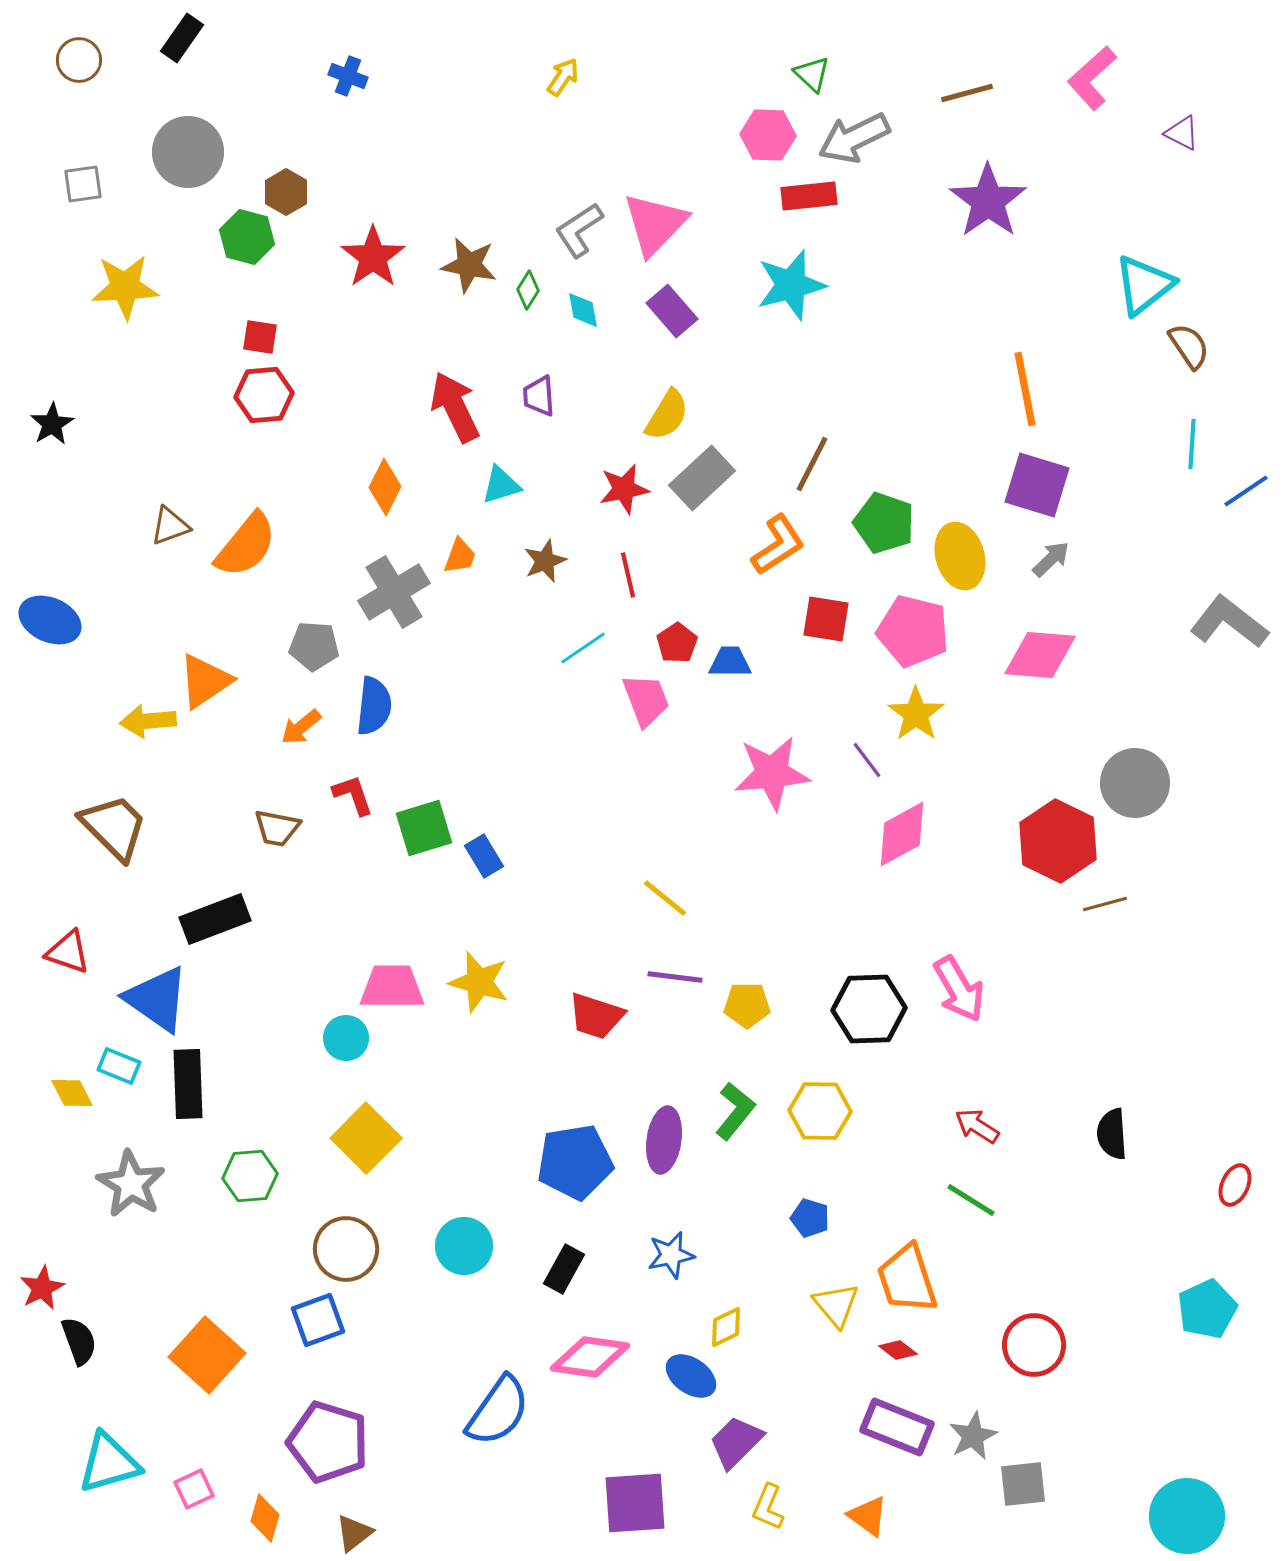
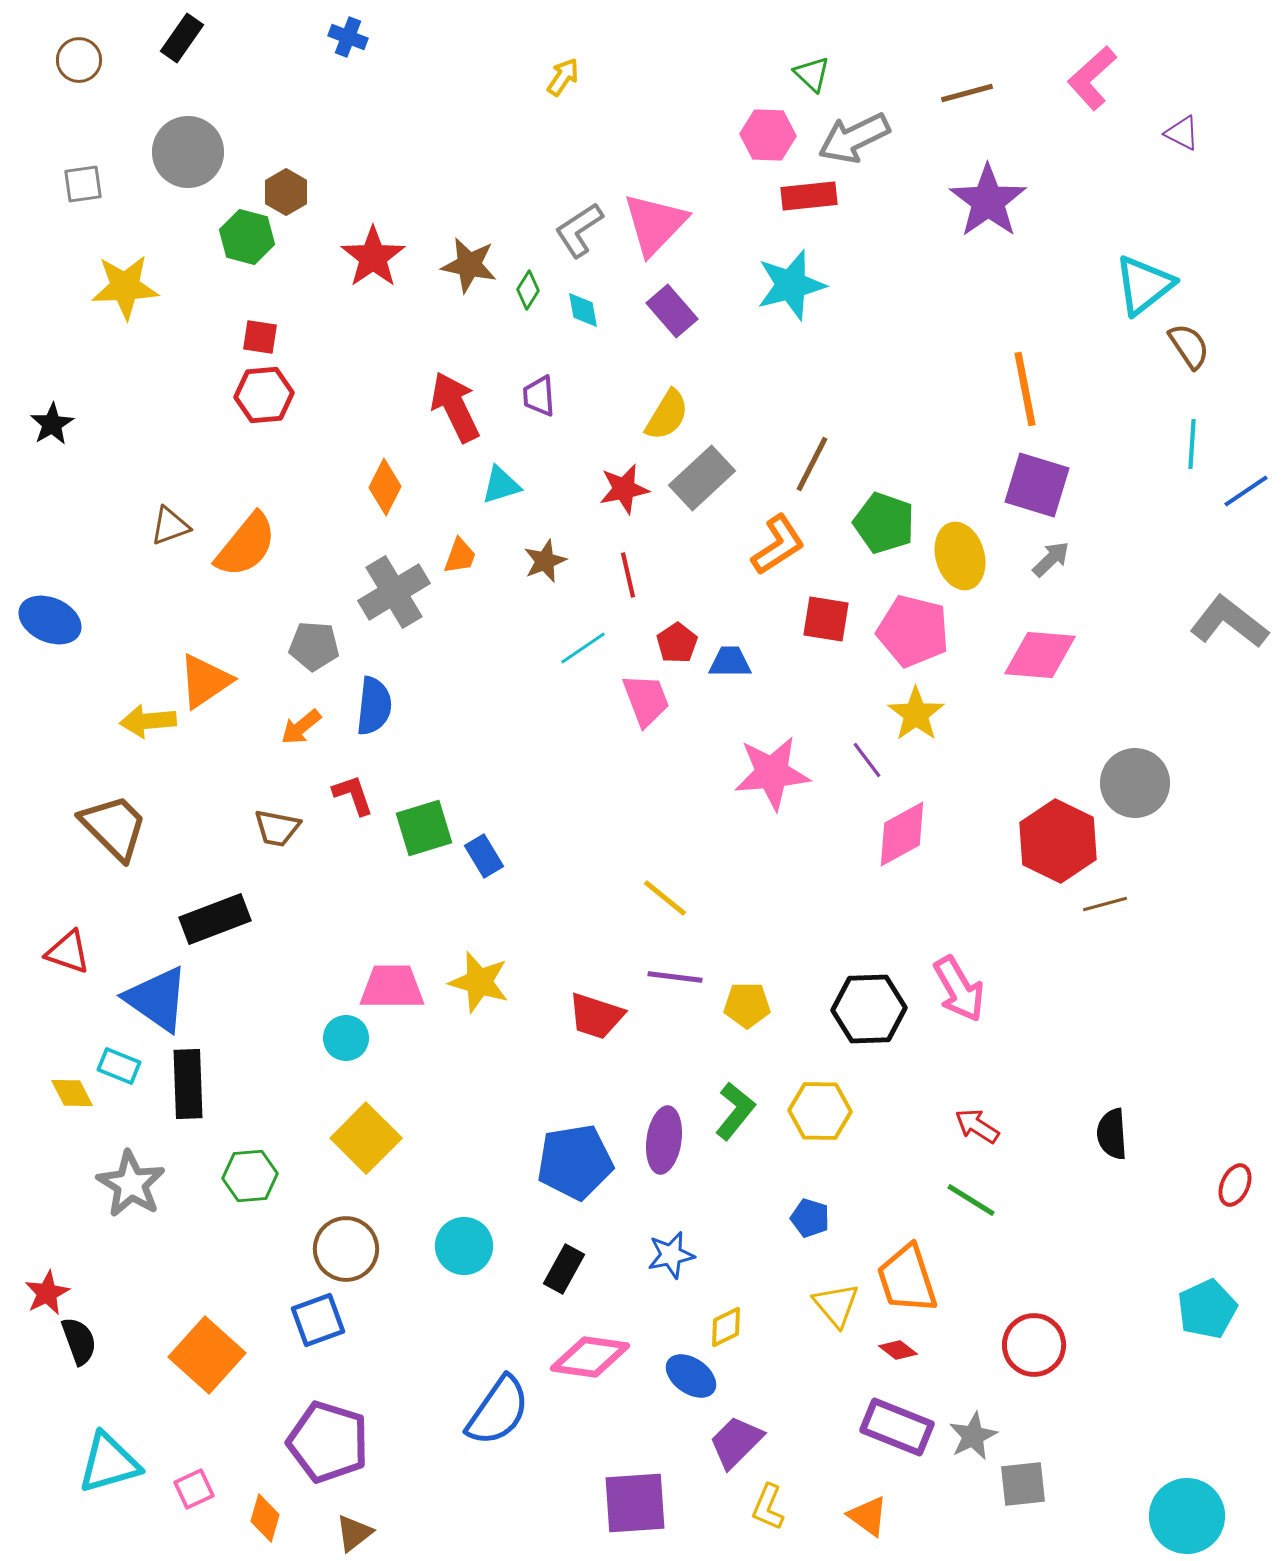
blue cross at (348, 76): moved 39 px up
red star at (42, 1288): moved 5 px right, 5 px down
